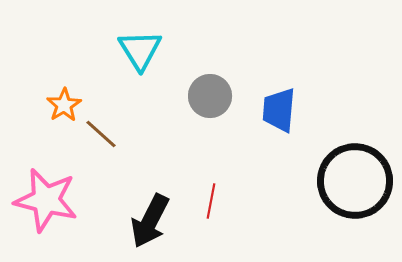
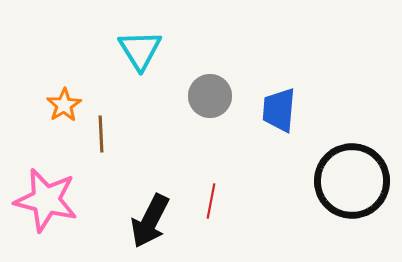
brown line: rotated 45 degrees clockwise
black circle: moved 3 px left
